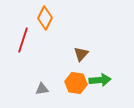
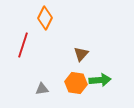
red line: moved 5 px down
